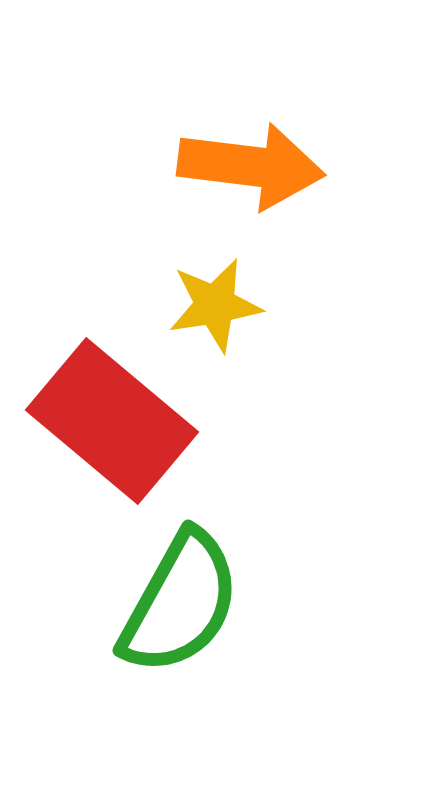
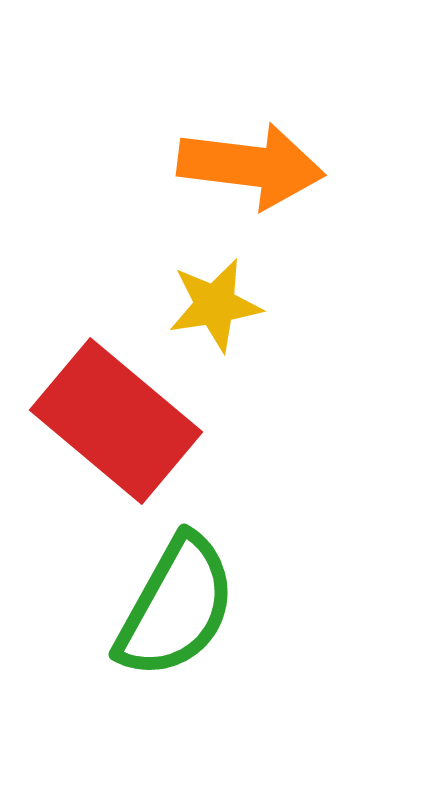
red rectangle: moved 4 px right
green semicircle: moved 4 px left, 4 px down
